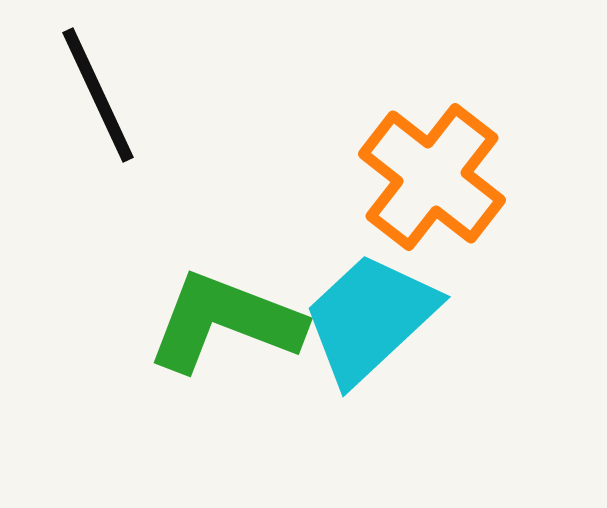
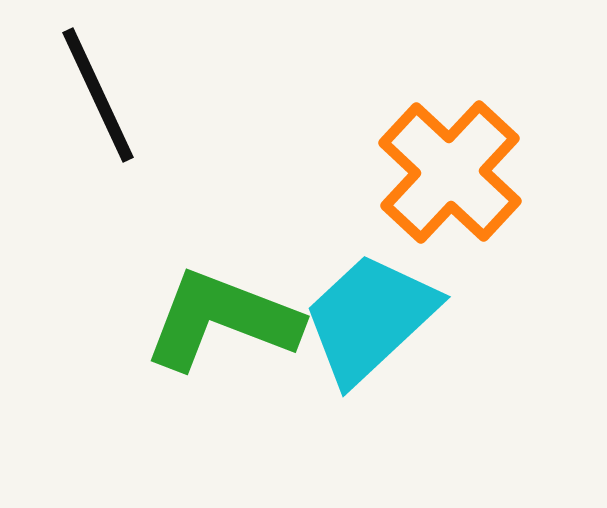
orange cross: moved 18 px right, 5 px up; rotated 5 degrees clockwise
green L-shape: moved 3 px left, 2 px up
